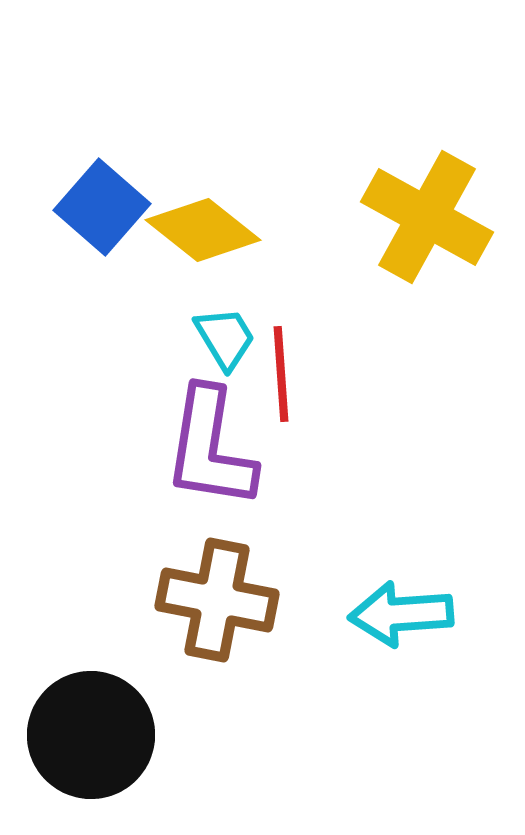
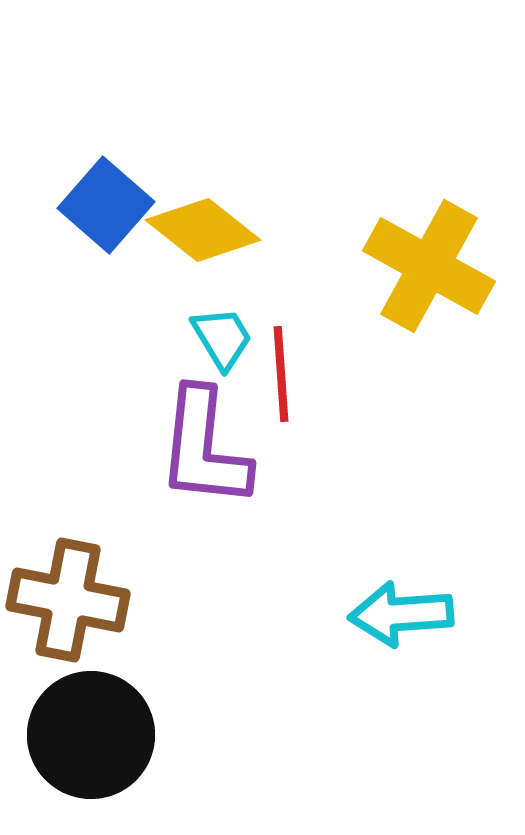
blue square: moved 4 px right, 2 px up
yellow cross: moved 2 px right, 49 px down
cyan trapezoid: moved 3 px left
purple L-shape: moved 6 px left; rotated 3 degrees counterclockwise
brown cross: moved 149 px left
